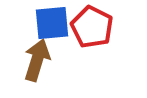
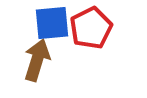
red pentagon: moved 1 px left, 1 px down; rotated 18 degrees clockwise
